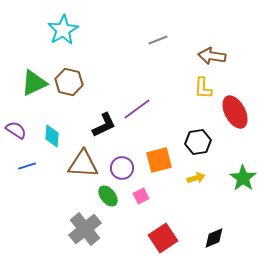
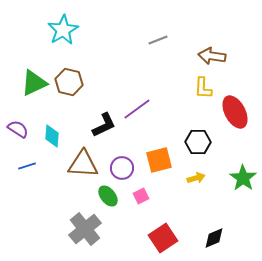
purple semicircle: moved 2 px right, 1 px up
black hexagon: rotated 10 degrees clockwise
